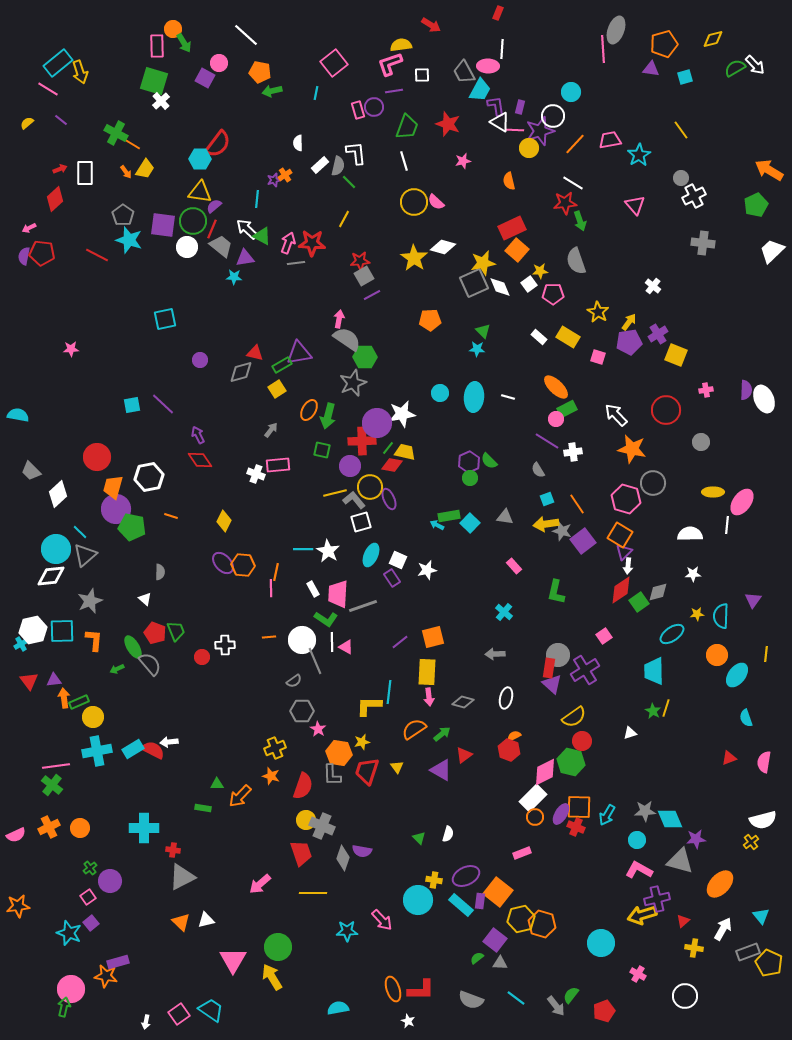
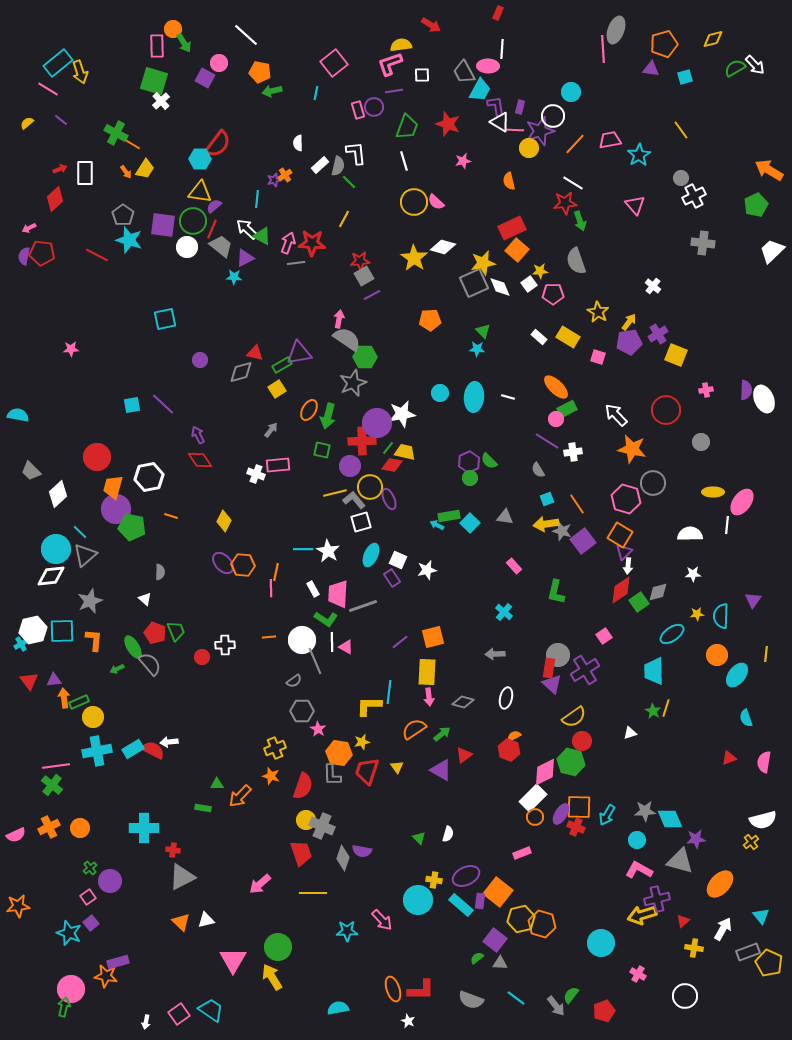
purple triangle at (245, 258): rotated 18 degrees counterclockwise
